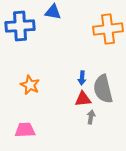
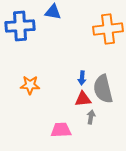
orange star: rotated 24 degrees counterclockwise
pink trapezoid: moved 36 px right
